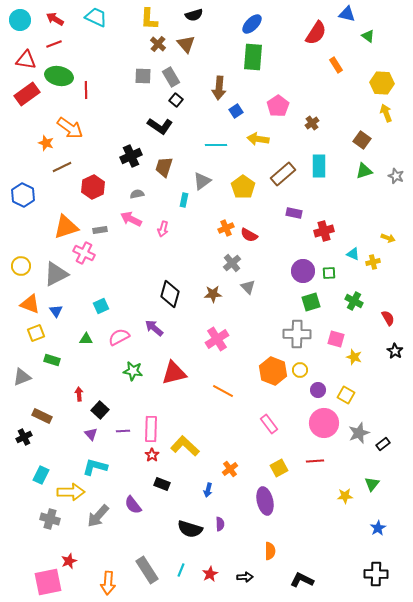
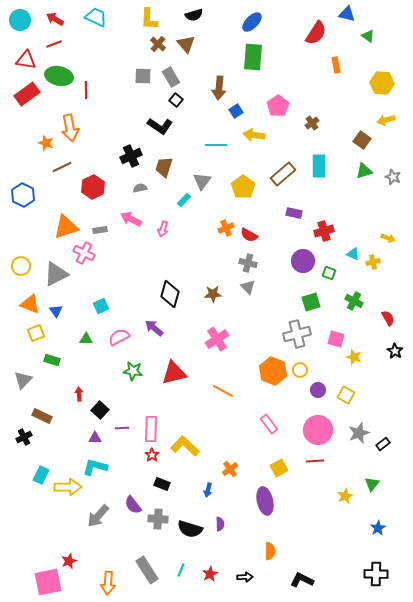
blue ellipse at (252, 24): moved 2 px up
orange rectangle at (336, 65): rotated 21 degrees clockwise
yellow arrow at (386, 113): moved 7 px down; rotated 84 degrees counterclockwise
orange arrow at (70, 128): rotated 44 degrees clockwise
yellow arrow at (258, 139): moved 4 px left, 4 px up
gray star at (396, 176): moved 3 px left, 1 px down
gray triangle at (202, 181): rotated 18 degrees counterclockwise
gray semicircle at (137, 194): moved 3 px right, 6 px up
cyan rectangle at (184, 200): rotated 32 degrees clockwise
gray cross at (232, 263): moved 16 px right; rotated 36 degrees counterclockwise
purple circle at (303, 271): moved 10 px up
green square at (329, 273): rotated 24 degrees clockwise
gray cross at (297, 334): rotated 16 degrees counterclockwise
gray triangle at (22, 377): moved 1 px right, 3 px down; rotated 24 degrees counterclockwise
pink circle at (324, 423): moved 6 px left, 7 px down
purple line at (123, 431): moved 1 px left, 3 px up
purple triangle at (91, 434): moved 4 px right, 4 px down; rotated 48 degrees counterclockwise
yellow arrow at (71, 492): moved 3 px left, 5 px up
yellow star at (345, 496): rotated 21 degrees counterclockwise
gray cross at (50, 519): moved 108 px right; rotated 12 degrees counterclockwise
